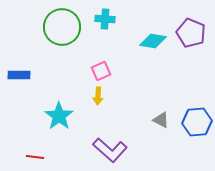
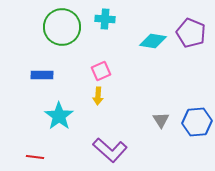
blue rectangle: moved 23 px right
gray triangle: rotated 30 degrees clockwise
